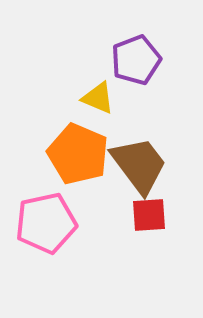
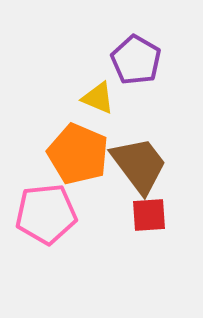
purple pentagon: rotated 21 degrees counterclockwise
pink pentagon: moved 9 px up; rotated 6 degrees clockwise
